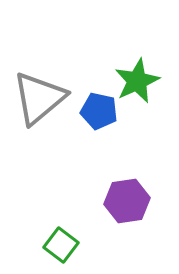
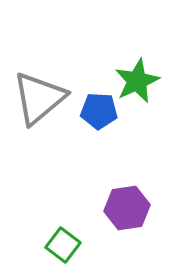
blue pentagon: rotated 9 degrees counterclockwise
purple hexagon: moved 7 px down
green square: moved 2 px right
